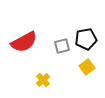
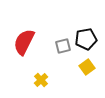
red semicircle: rotated 144 degrees clockwise
gray square: moved 1 px right
yellow cross: moved 2 px left
